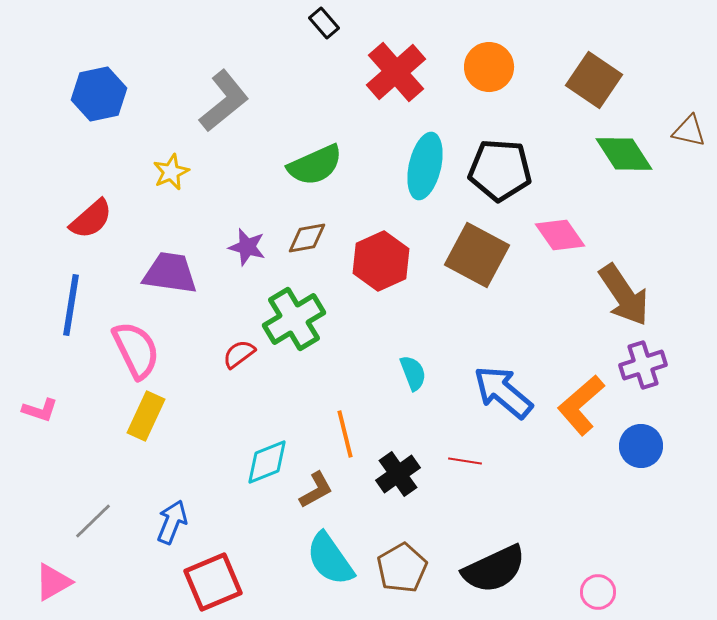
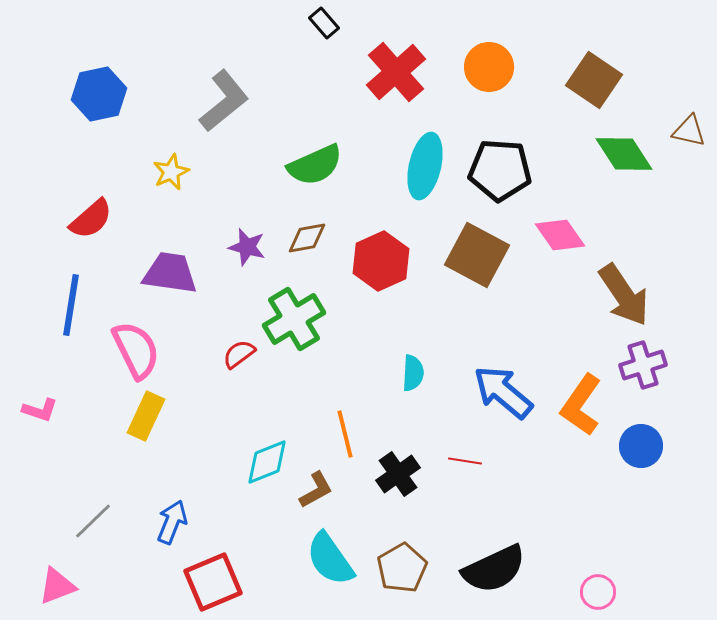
cyan semicircle at (413, 373): rotated 24 degrees clockwise
orange L-shape at (581, 405): rotated 14 degrees counterclockwise
pink triangle at (53, 582): moved 4 px right, 4 px down; rotated 9 degrees clockwise
